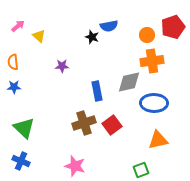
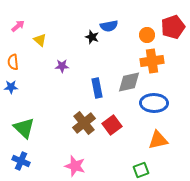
yellow triangle: moved 1 px right, 4 px down
blue star: moved 3 px left
blue rectangle: moved 3 px up
brown cross: rotated 20 degrees counterclockwise
